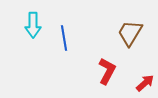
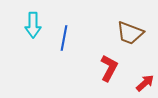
brown trapezoid: rotated 100 degrees counterclockwise
blue line: rotated 20 degrees clockwise
red L-shape: moved 2 px right, 3 px up
